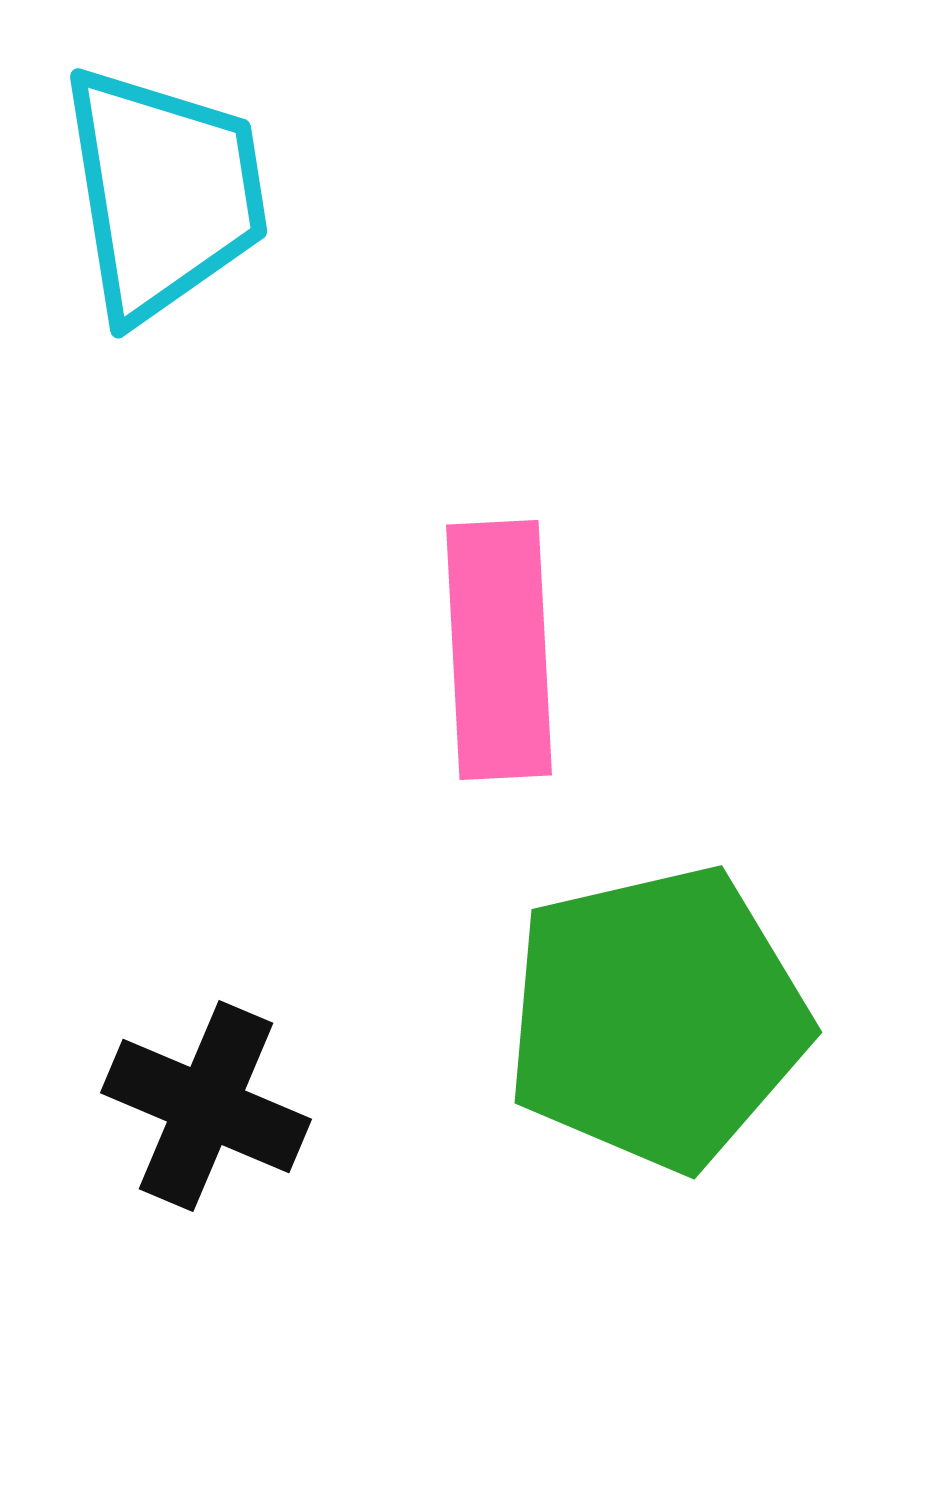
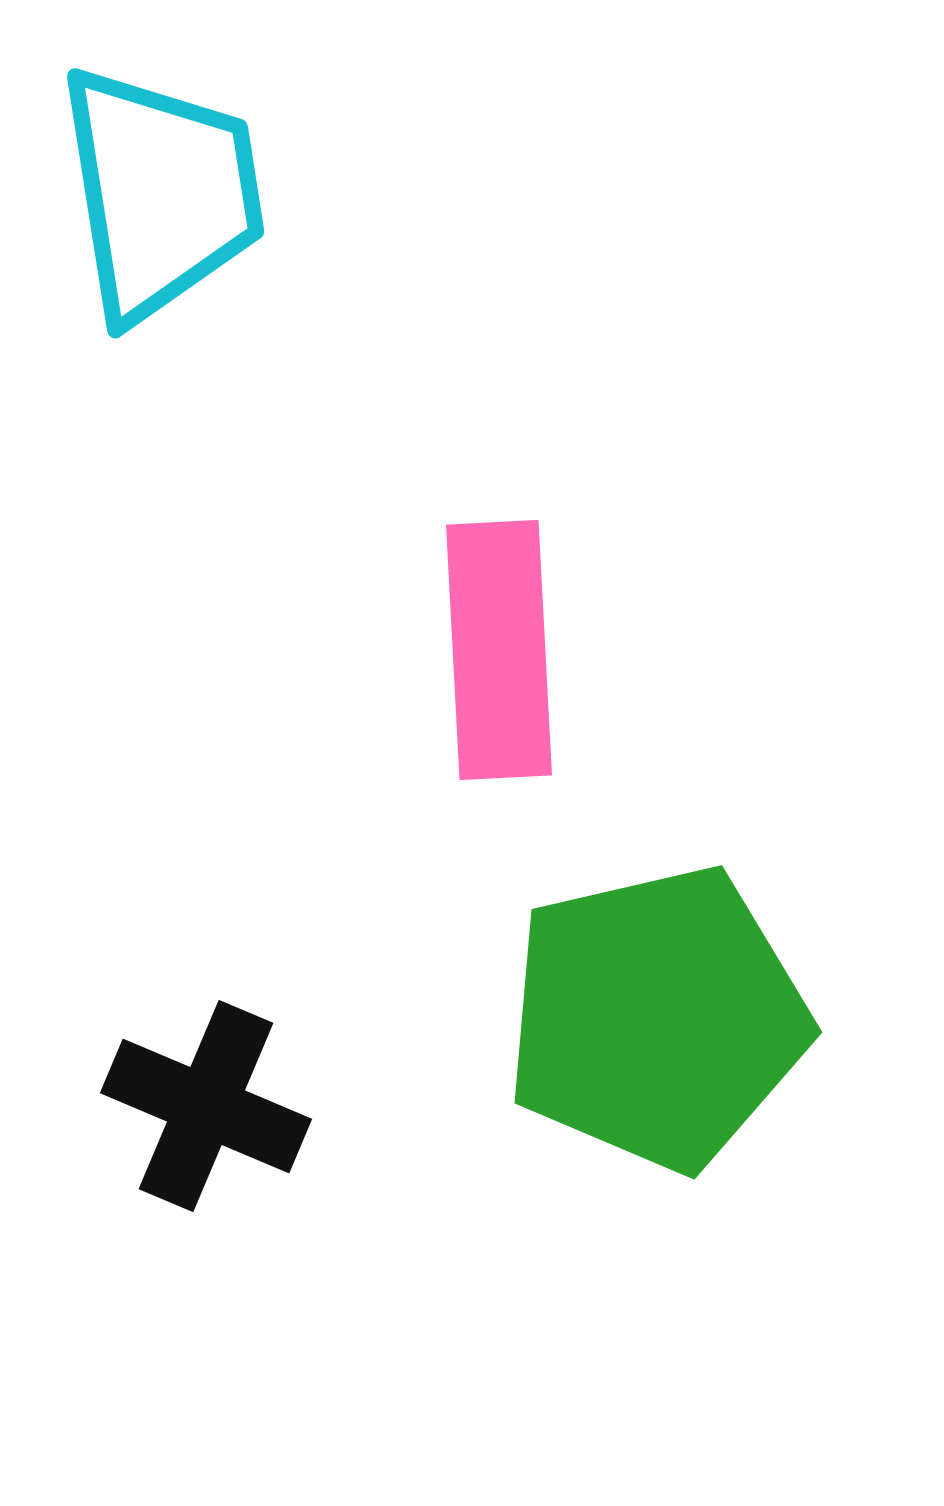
cyan trapezoid: moved 3 px left
